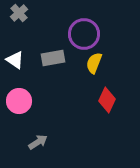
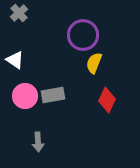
purple circle: moved 1 px left, 1 px down
gray rectangle: moved 37 px down
pink circle: moved 6 px right, 5 px up
gray arrow: rotated 120 degrees clockwise
